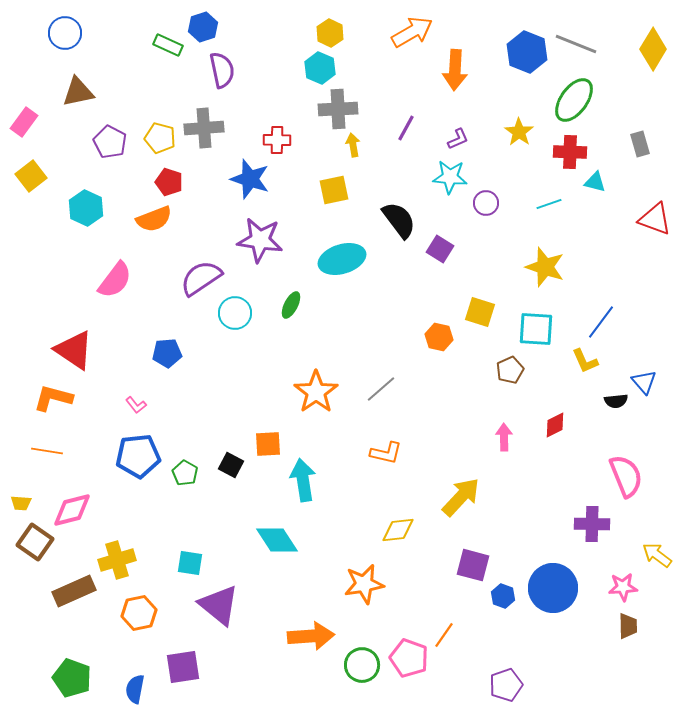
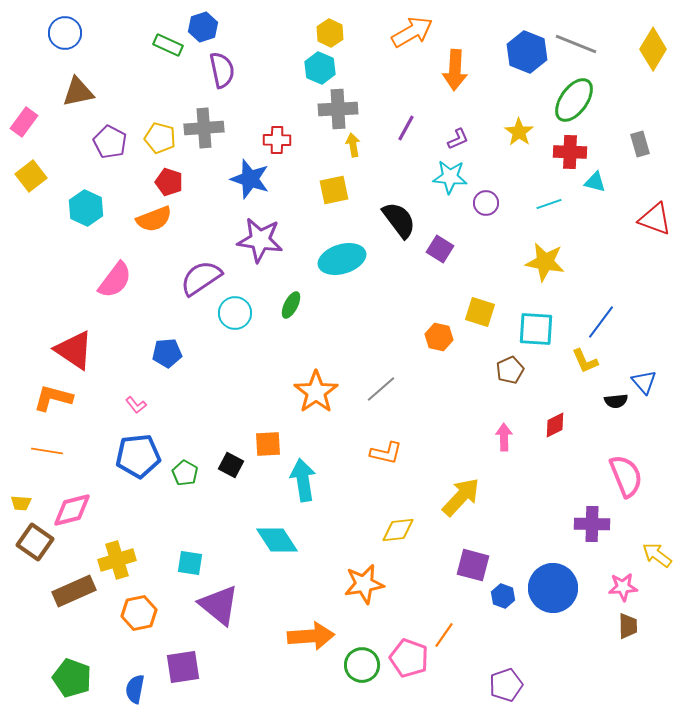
yellow star at (545, 267): moved 5 px up; rotated 9 degrees counterclockwise
